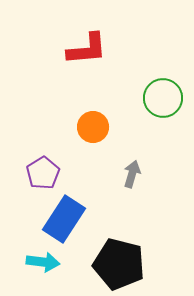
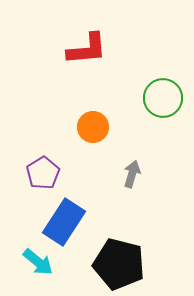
blue rectangle: moved 3 px down
cyan arrow: moved 5 px left; rotated 32 degrees clockwise
